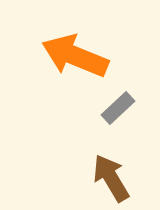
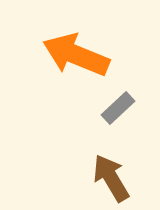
orange arrow: moved 1 px right, 1 px up
